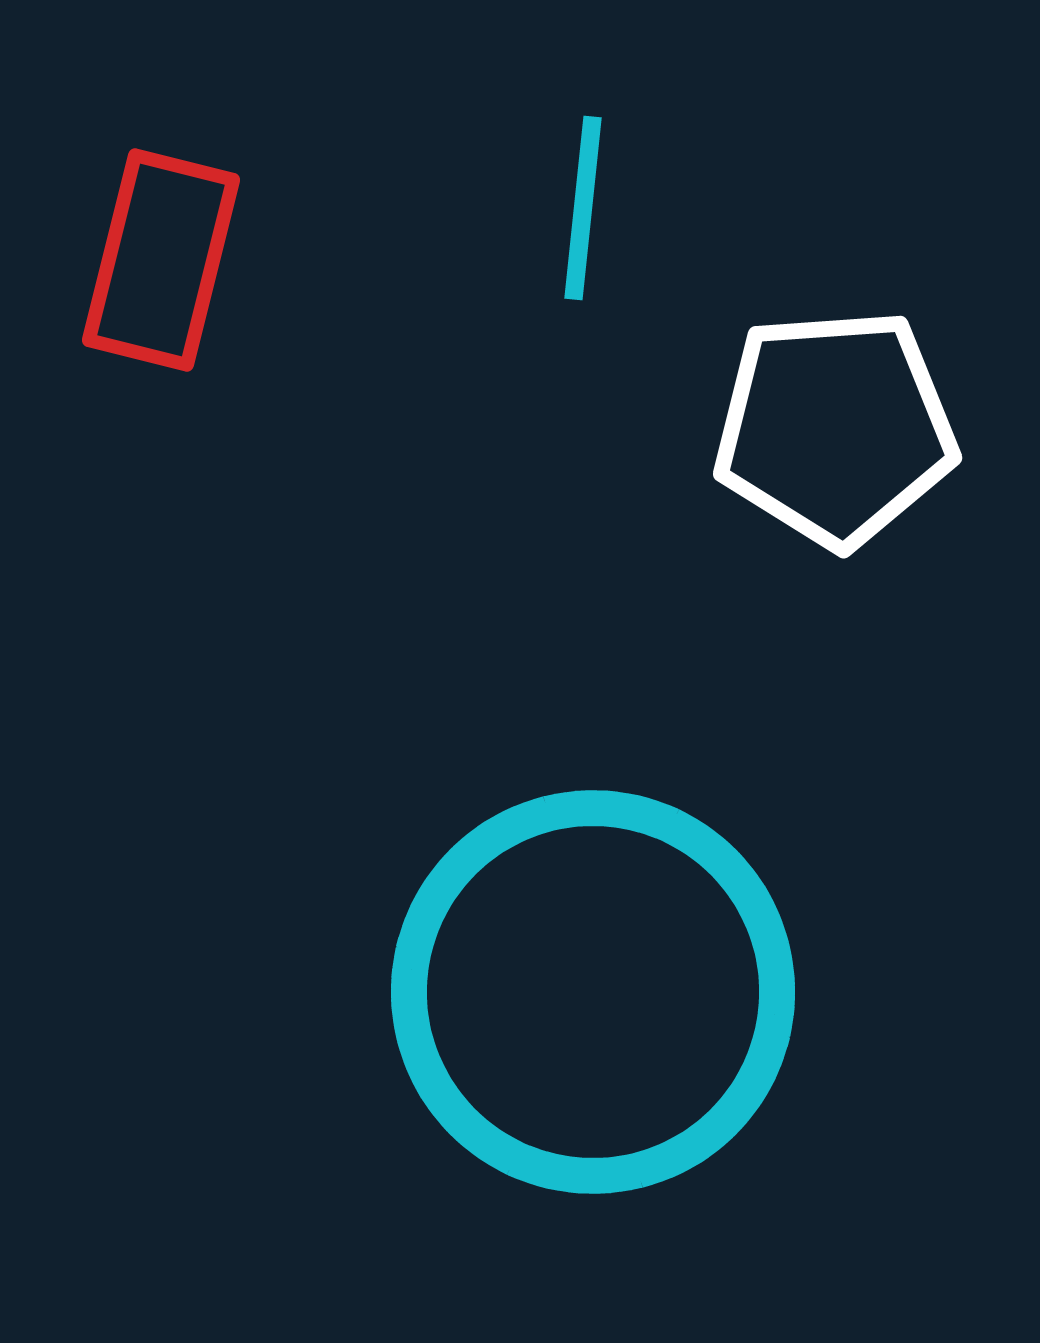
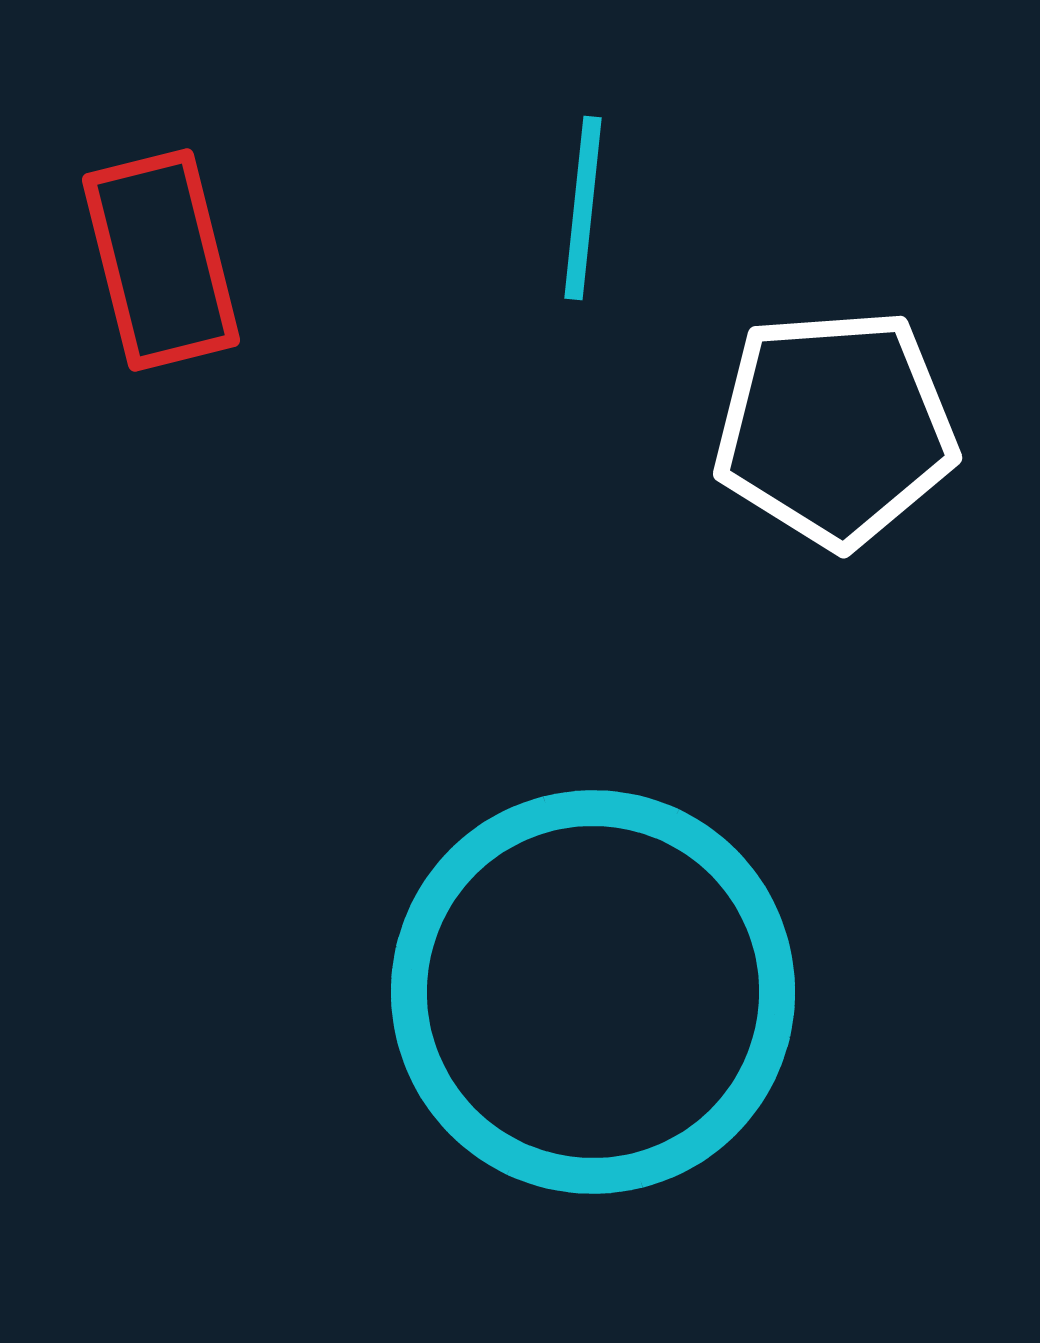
red rectangle: rotated 28 degrees counterclockwise
